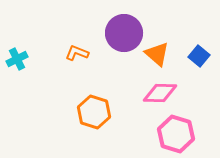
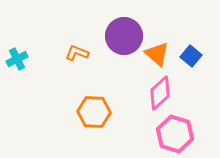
purple circle: moved 3 px down
blue square: moved 8 px left
pink diamond: rotated 44 degrees counterclockwise
orange hexagon: rotated 16 degrees counterclockwise
pink hexagon: moved 1 px left
